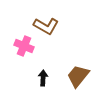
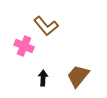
brown L-shape: rotated 20 degrees clockwise
